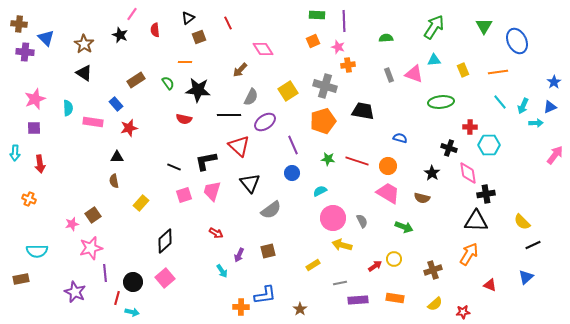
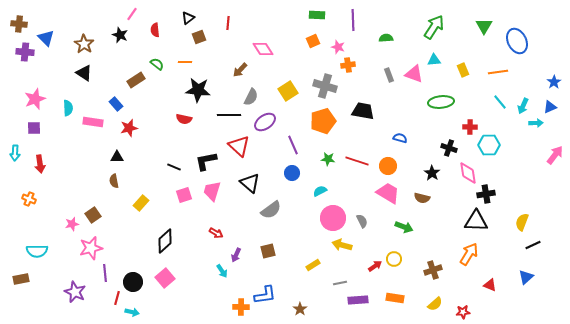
purple line at (344, 21): moved 9 px right, 1 px up
red line at (228, 23): rotated 32 degrees clockwise
green semicircle at (168, 83): moved 11 px left, 19 px up; rotated 16 degrees counterclockwise
black triangle at (250, 183): rotated 10 degrees counterclockwise
yellow semicircle at (522, 222): rotated 66 degrees clockwise
purple arrow at (239, 255): moved 3 px left
